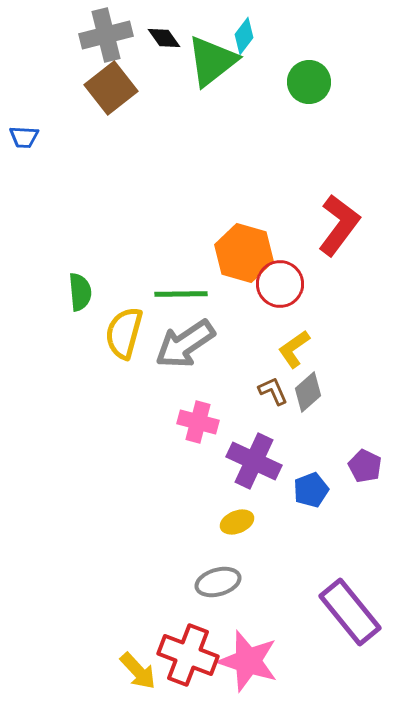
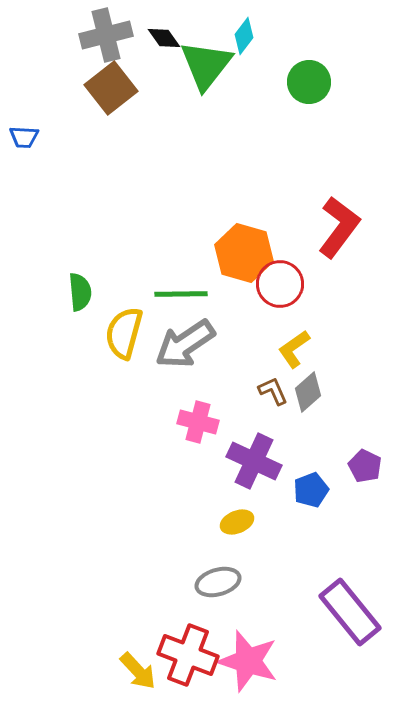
green triangle: moved 6 px left, 4 px down; rotated 14 degrees counterclockwise
red L-shape: moved 2 px down
